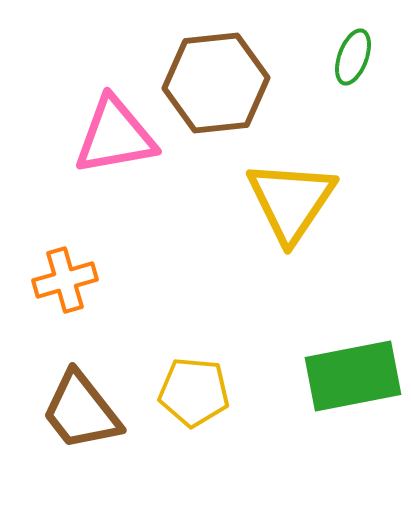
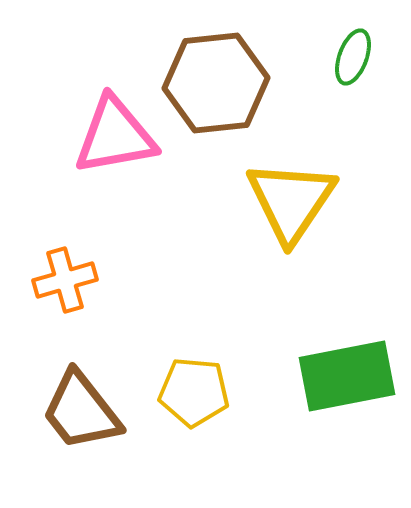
green rectangle: moved 6 px left
